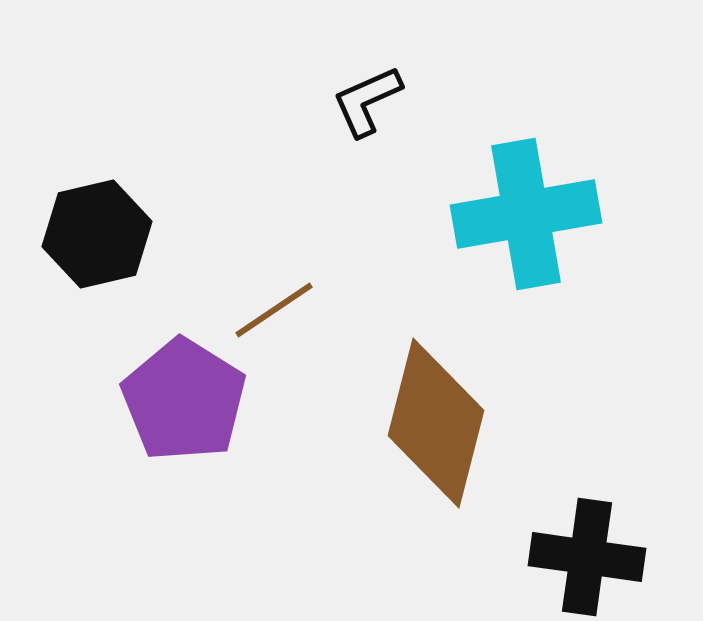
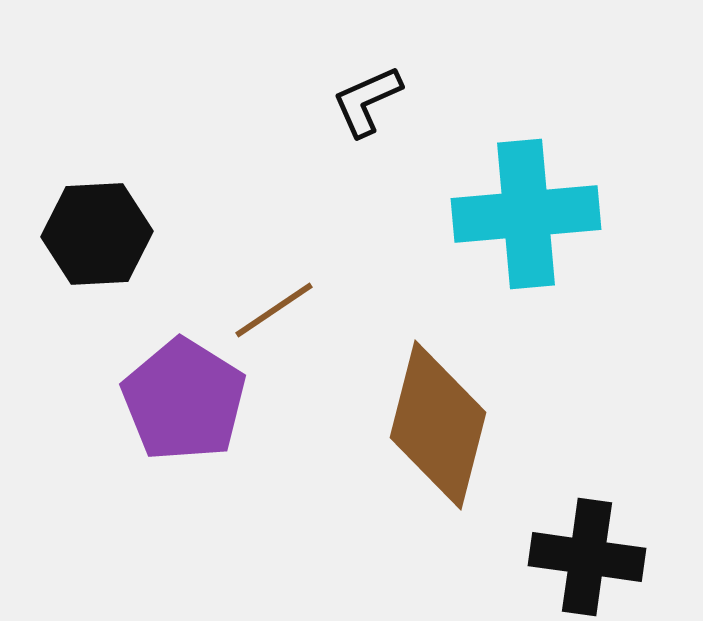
cyan cross: rotated 5 degrees clockwise
black hexagon: rotated 10 degrees clockwise
brown diamond: moved 2 px right, 2 px down
